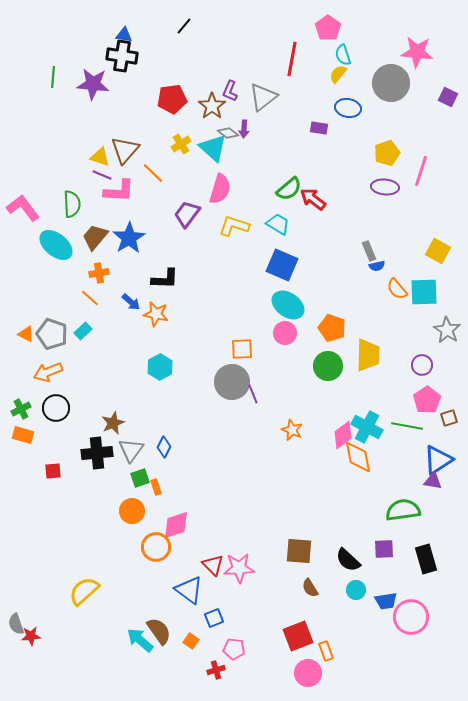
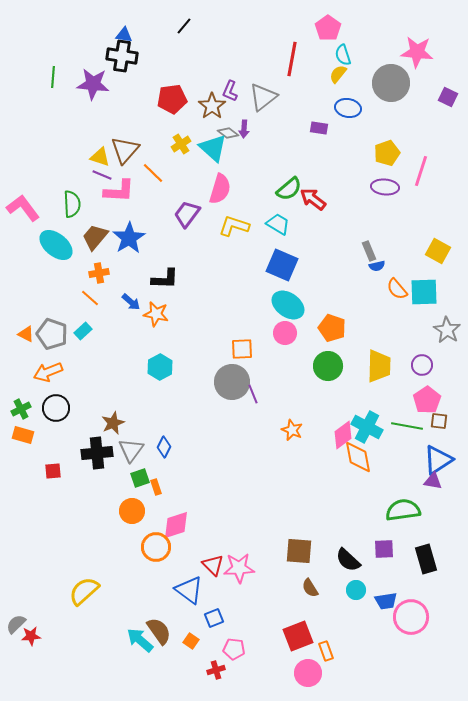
yellow trapezoid at (368, 355): moved 11 px right, 11 px down
brown square at (449, 418): moved 10 px left, 3 px down; rotated 24 degrees clockwise
gray semicircle at (16, 624): rotated 65 degrees clockwise
